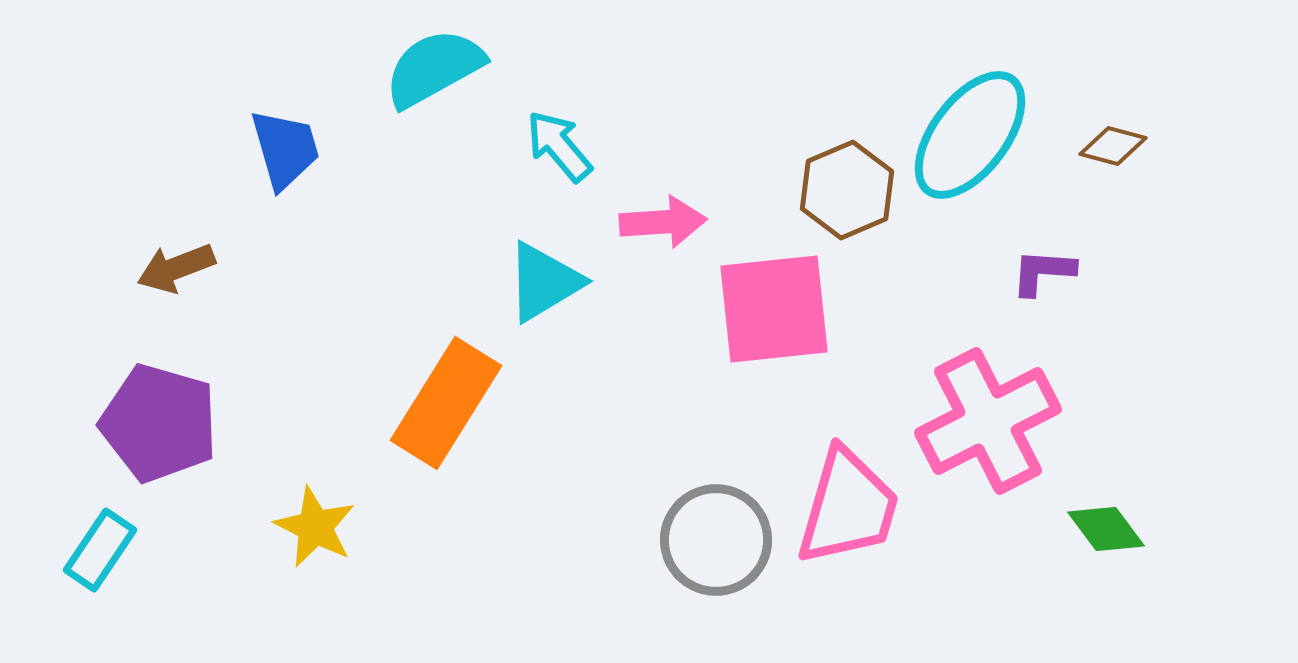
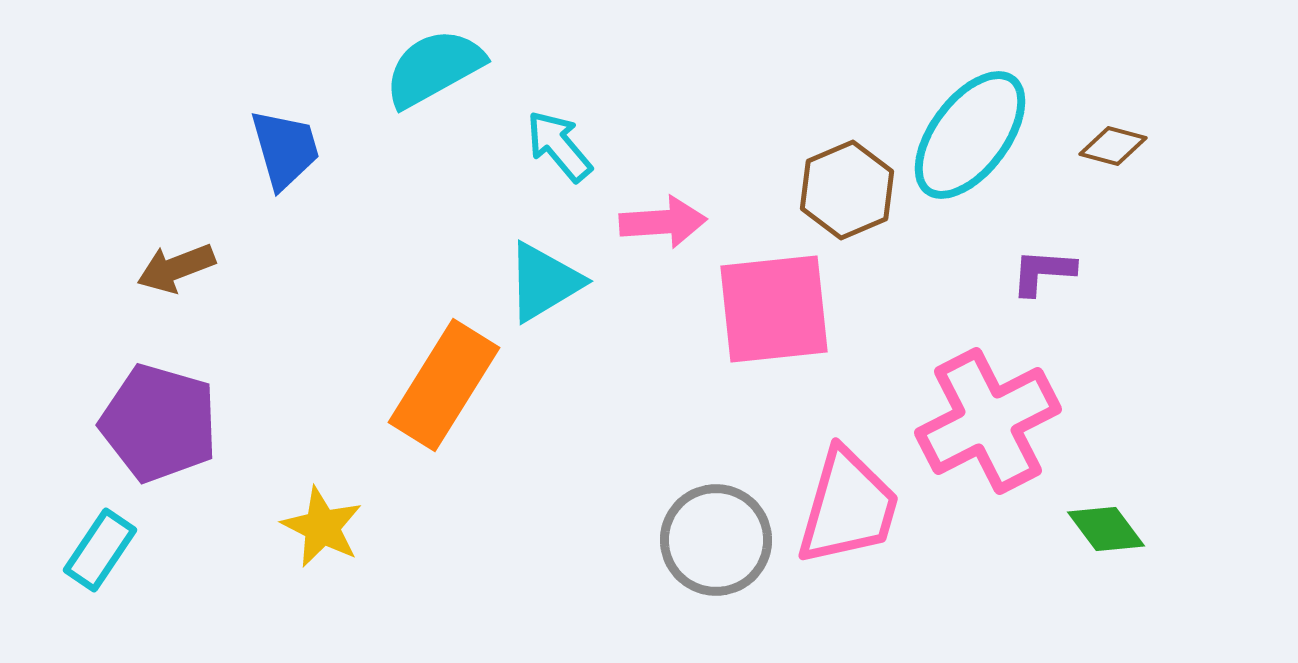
orange rectangle: moved 2 px left, 18 px up
yellow star: moved 7 px right
